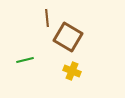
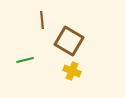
brown line: moved 5 px left, 2 px down
brown square: moved 1 px right, 4 px down
